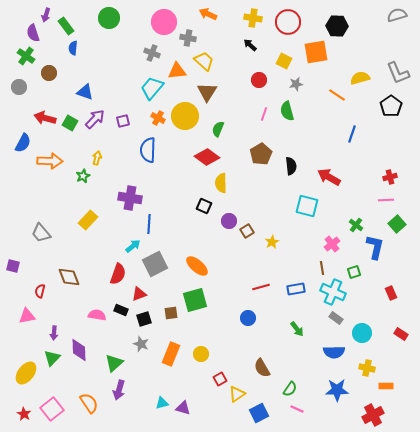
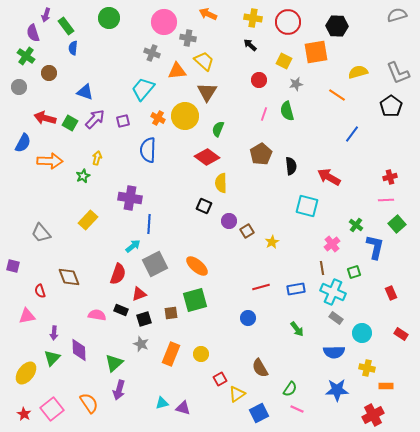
yellow semicircle at (360, 78): moved 2 px left, 6 px up
cyan trapezoid at (152, 88): moved 9 px left, 1 px down
blue line at (352, 134): rotated 18 degrees clockwise
red semicircle at (40, 291): rotated 32 degrees counterclockwise
brown semicircle at (262, 368): moved 2 px left
